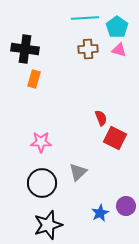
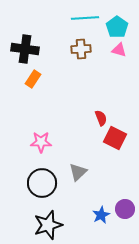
brown cross: moved 7 px left
orange rectangle: moved 1 px left; rotated 18 degrees clockwise
purple circle: moved 1 px left, 3 px down
blue star: moved 1 px right, 2 px down
